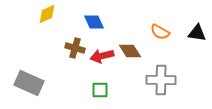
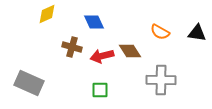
brown cross: moved 3 px left, 1 px up
